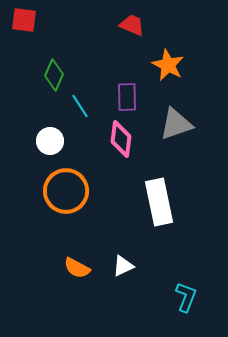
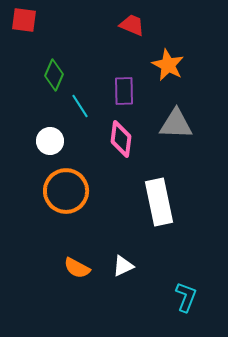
purple rectangle: moved 3 px left, 6 px up
gray triangle: rotated 21 degrees clockwise
